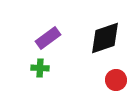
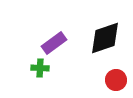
purple rectangle: moved 6 px right, 5 px down
